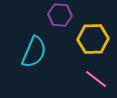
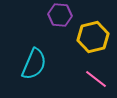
yellow hexagon: moved 2 px up; rotated 12 degrees counterclockwise
cyan semicircle: moved 12 px down
